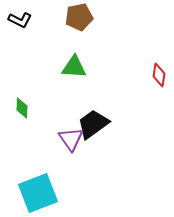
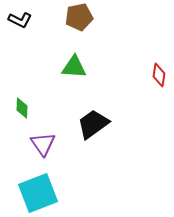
purple triangle: moved 28 px left, 5 px down
